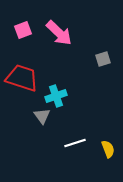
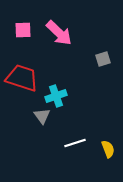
pink square: rotated 18 degrees clockwise
